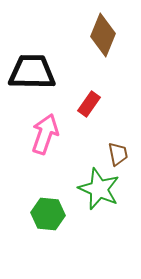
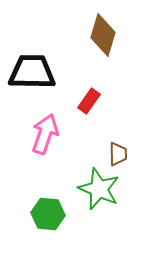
brown diamond: rotated 6 degrees counterclockwise
red rectangle: moved 3 px up
brown trapezoid: rotated 10 degrees clockwise
